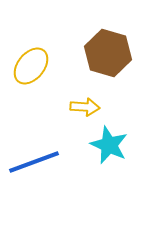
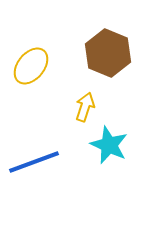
brown hexagon: rotated 6 degrees clockwise
yellow arrow: rotated 76 degrees counterclockwise
